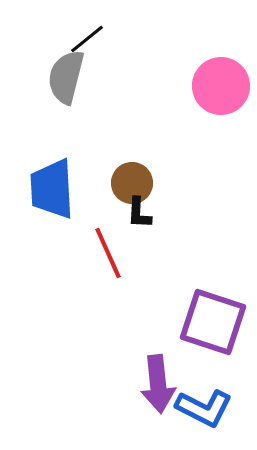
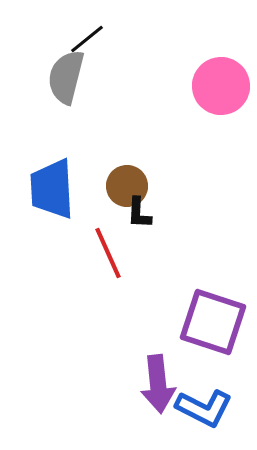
brown circle: moved 5 px left, 3 px down
